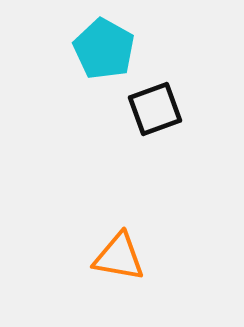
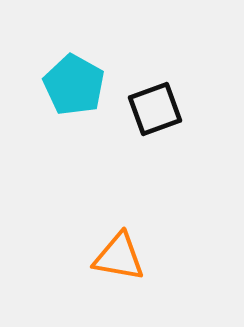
cyan pentagon: moved 30 px left, 36 px down
